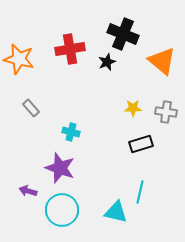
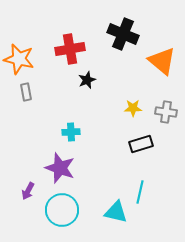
black star: moved 20 px left, 18 px down
gray rectangle: moved 5 px left, 16 px up; rotated 30 degrees clockwise
cyan cross: rotated 18 degrees counterclockwise
purple arrow: rotated 78 degrees counterclockwise
